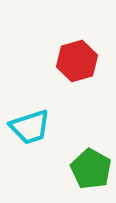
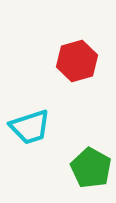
green pentagon: moved 1 px up
